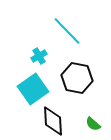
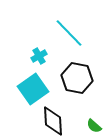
cyan line: moved 2 px right, 2 px down
green semicircle: moved 1 px right, 2 px down
